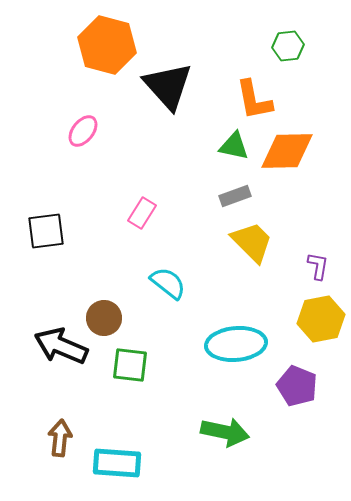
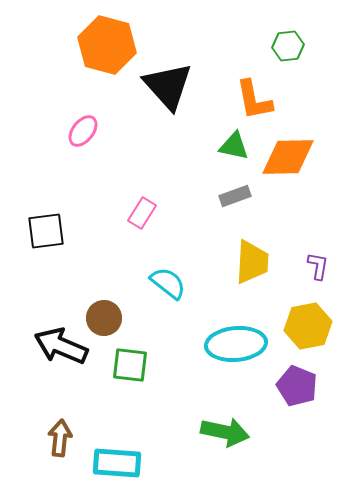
orange diamond: moved 1 px right, 6 px down
yellow trapezoid: moved 20 px down; rotated 48 degrees clockwise
yellow hexagon: moved 13 px left, 7 px down
